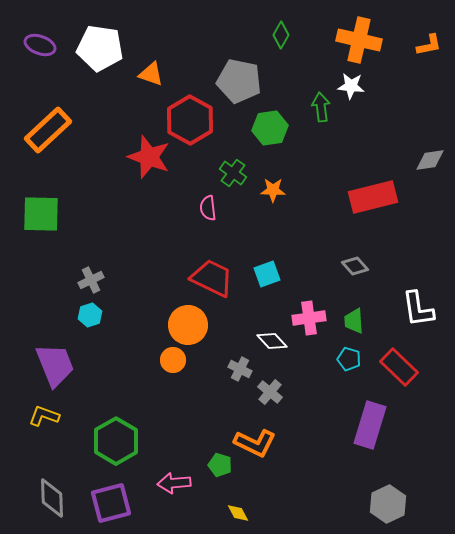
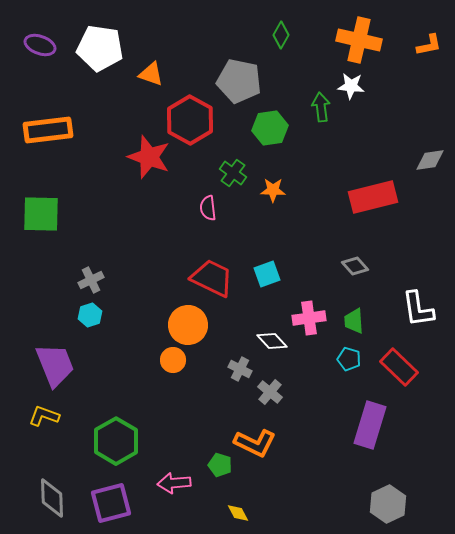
orange rectangle at (48, 130): rotated 36 degrees clockwise
